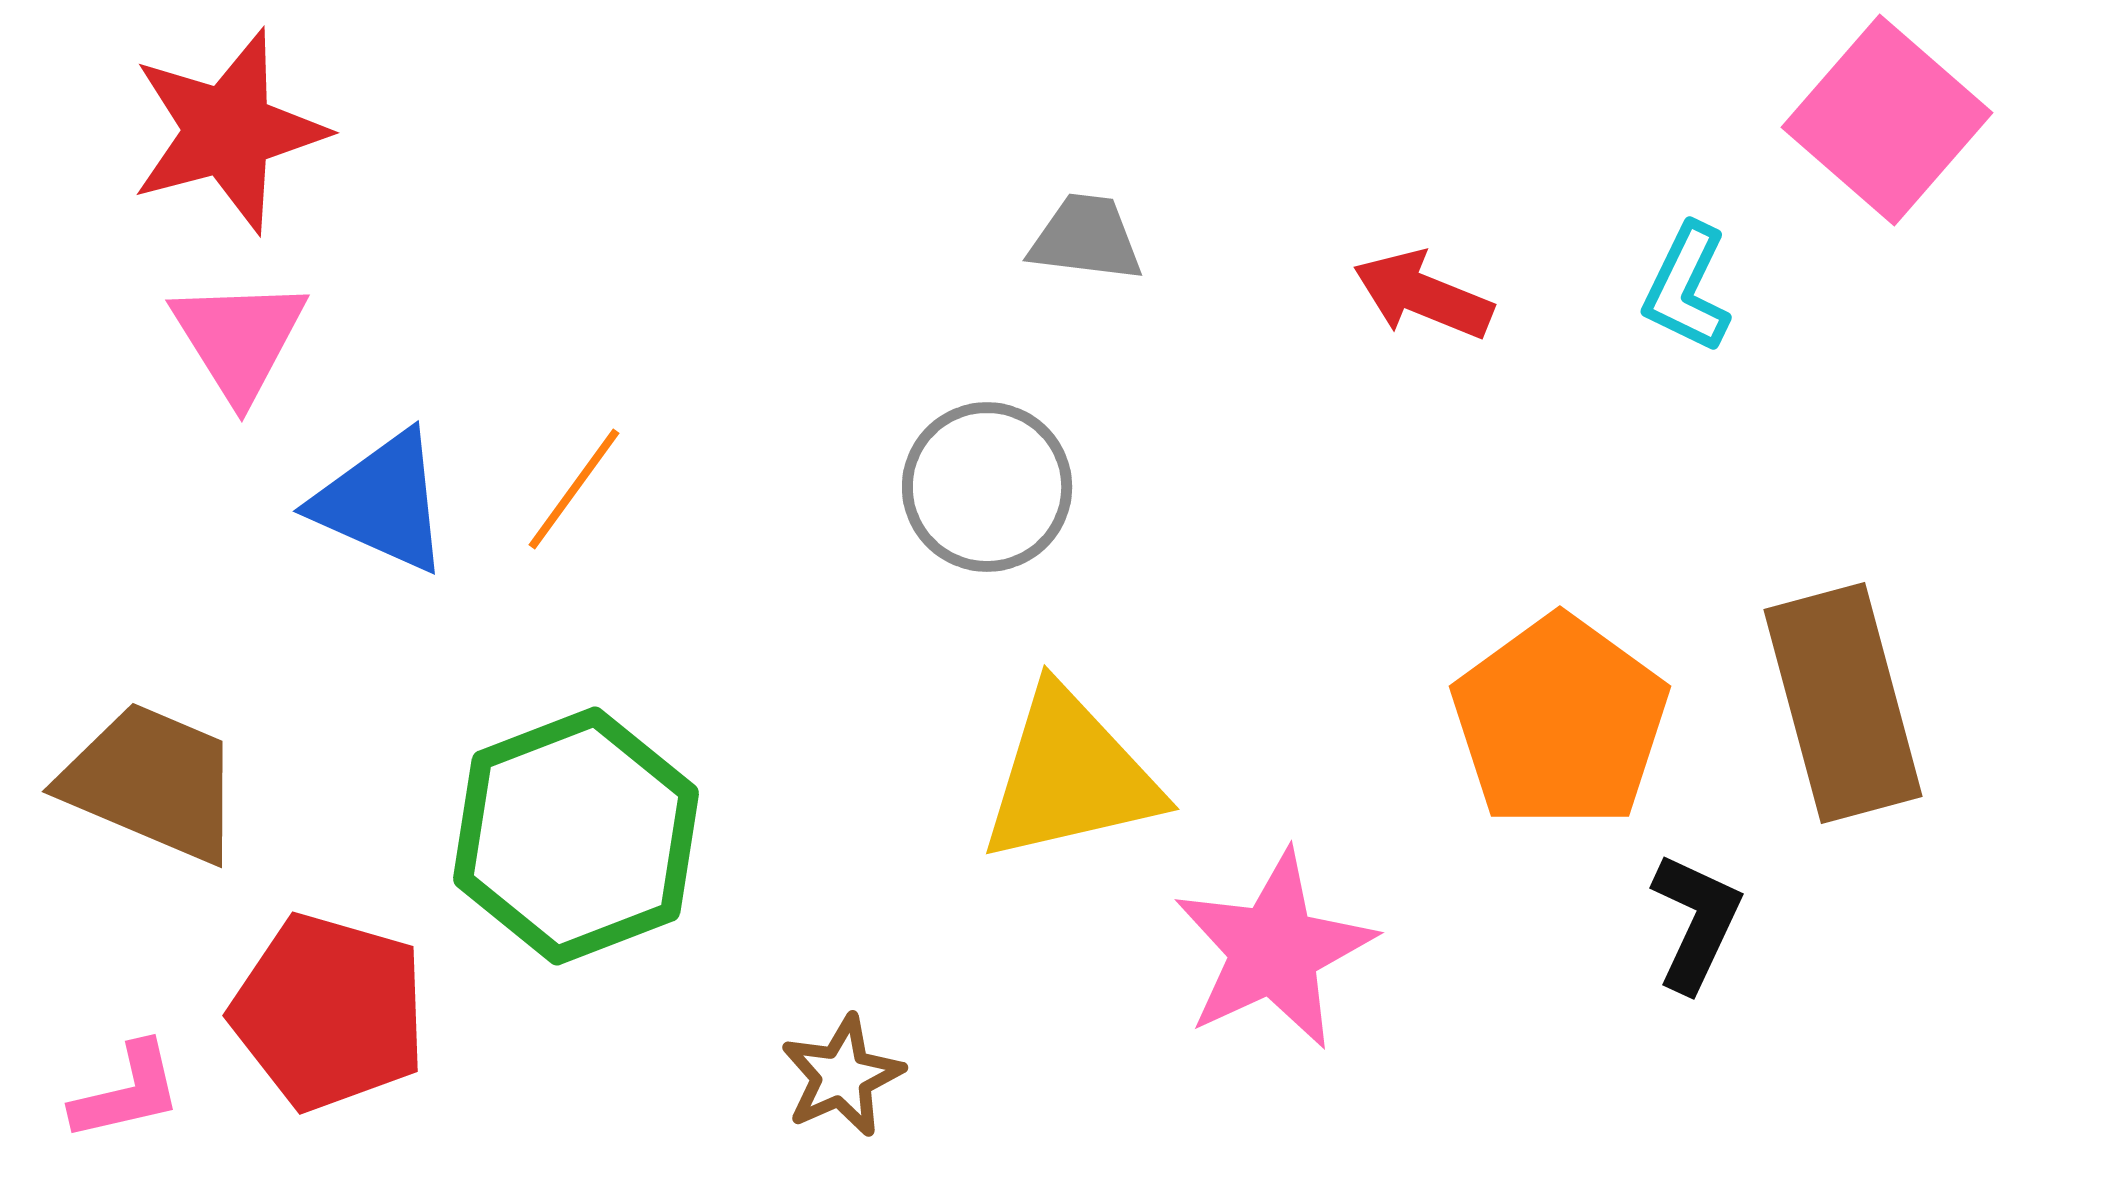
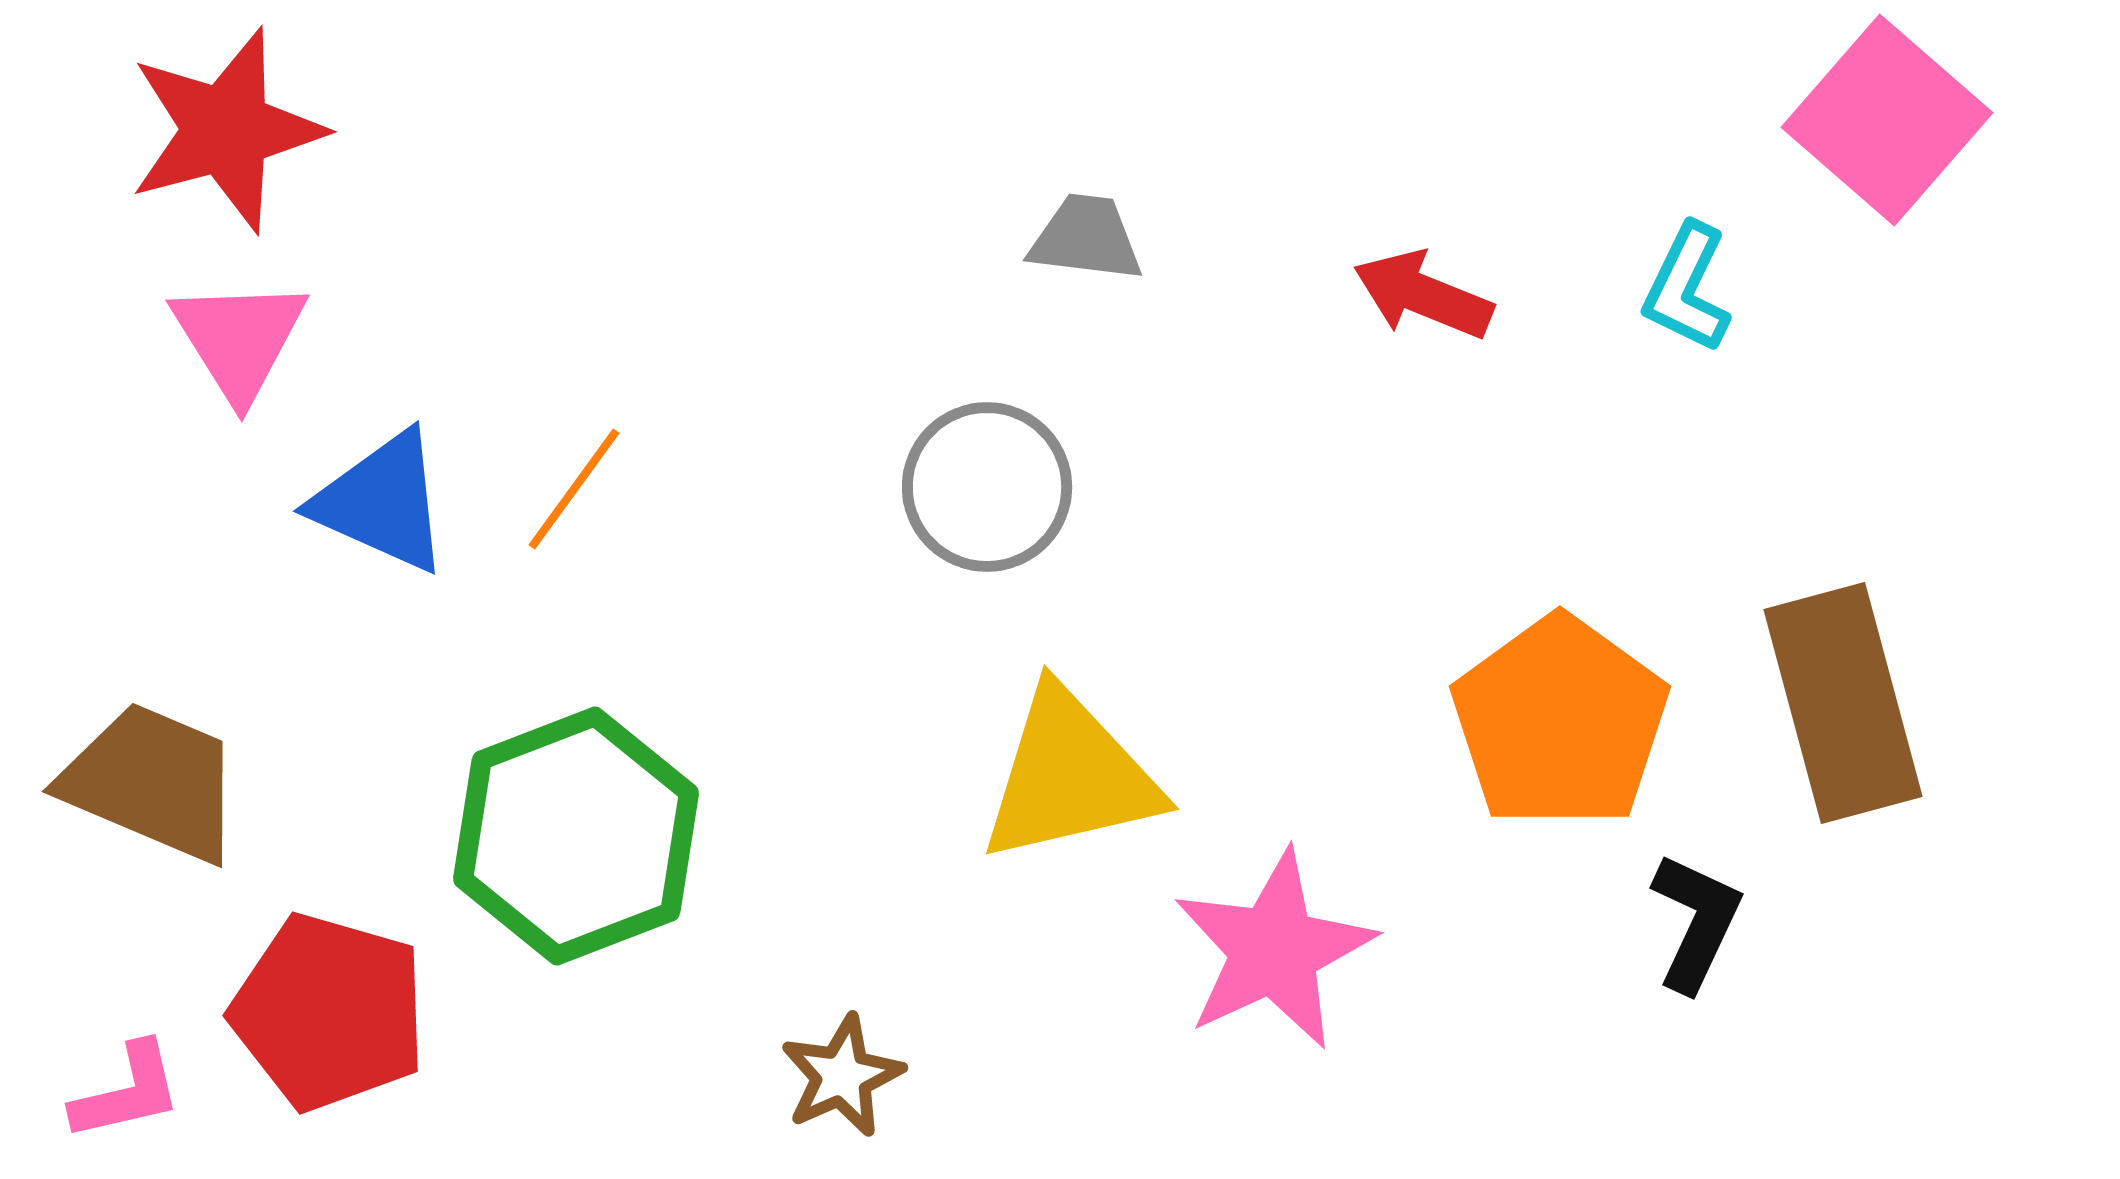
red star: moved 2 px left, 1 px up
